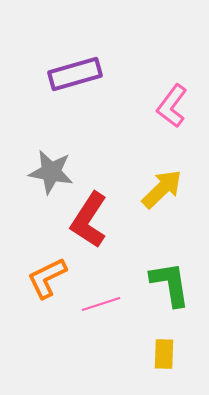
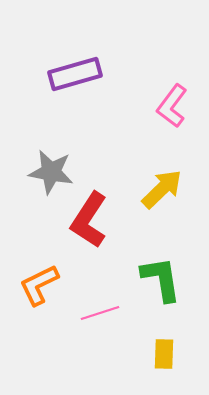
orange L-shape: moved 8 px left, 7 px down
green L-shape: moved 9 px left, 5 px up
pink line: moved 1 px left, 9 px down
